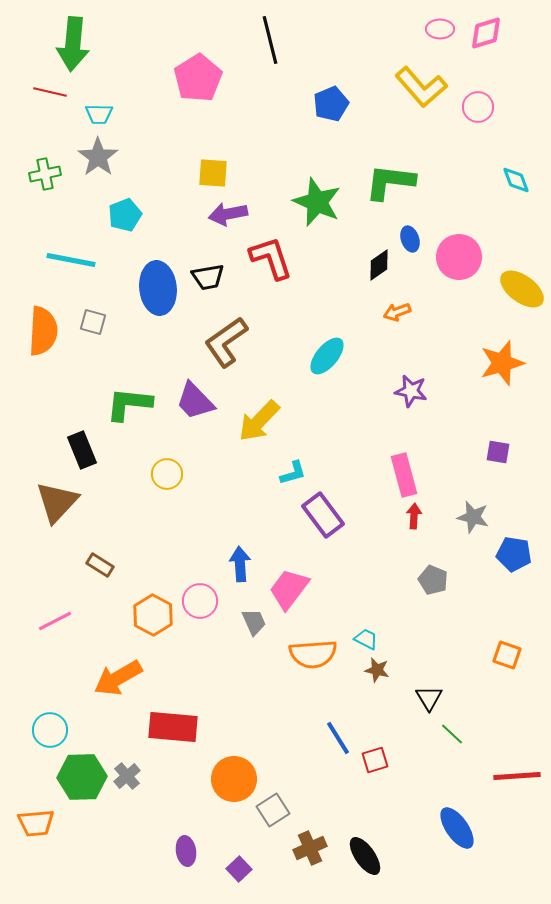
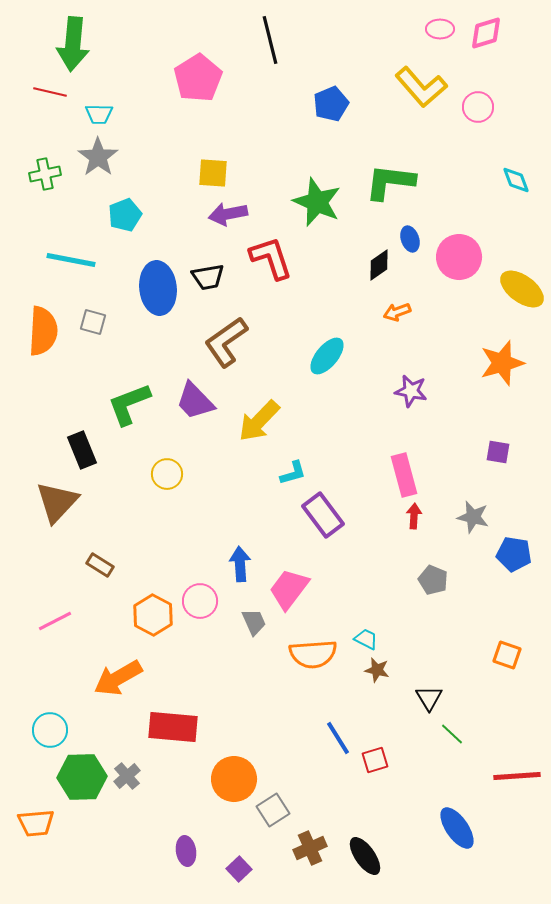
green L-shape at (129, 404): rotated 27 degrees counterclockwise
